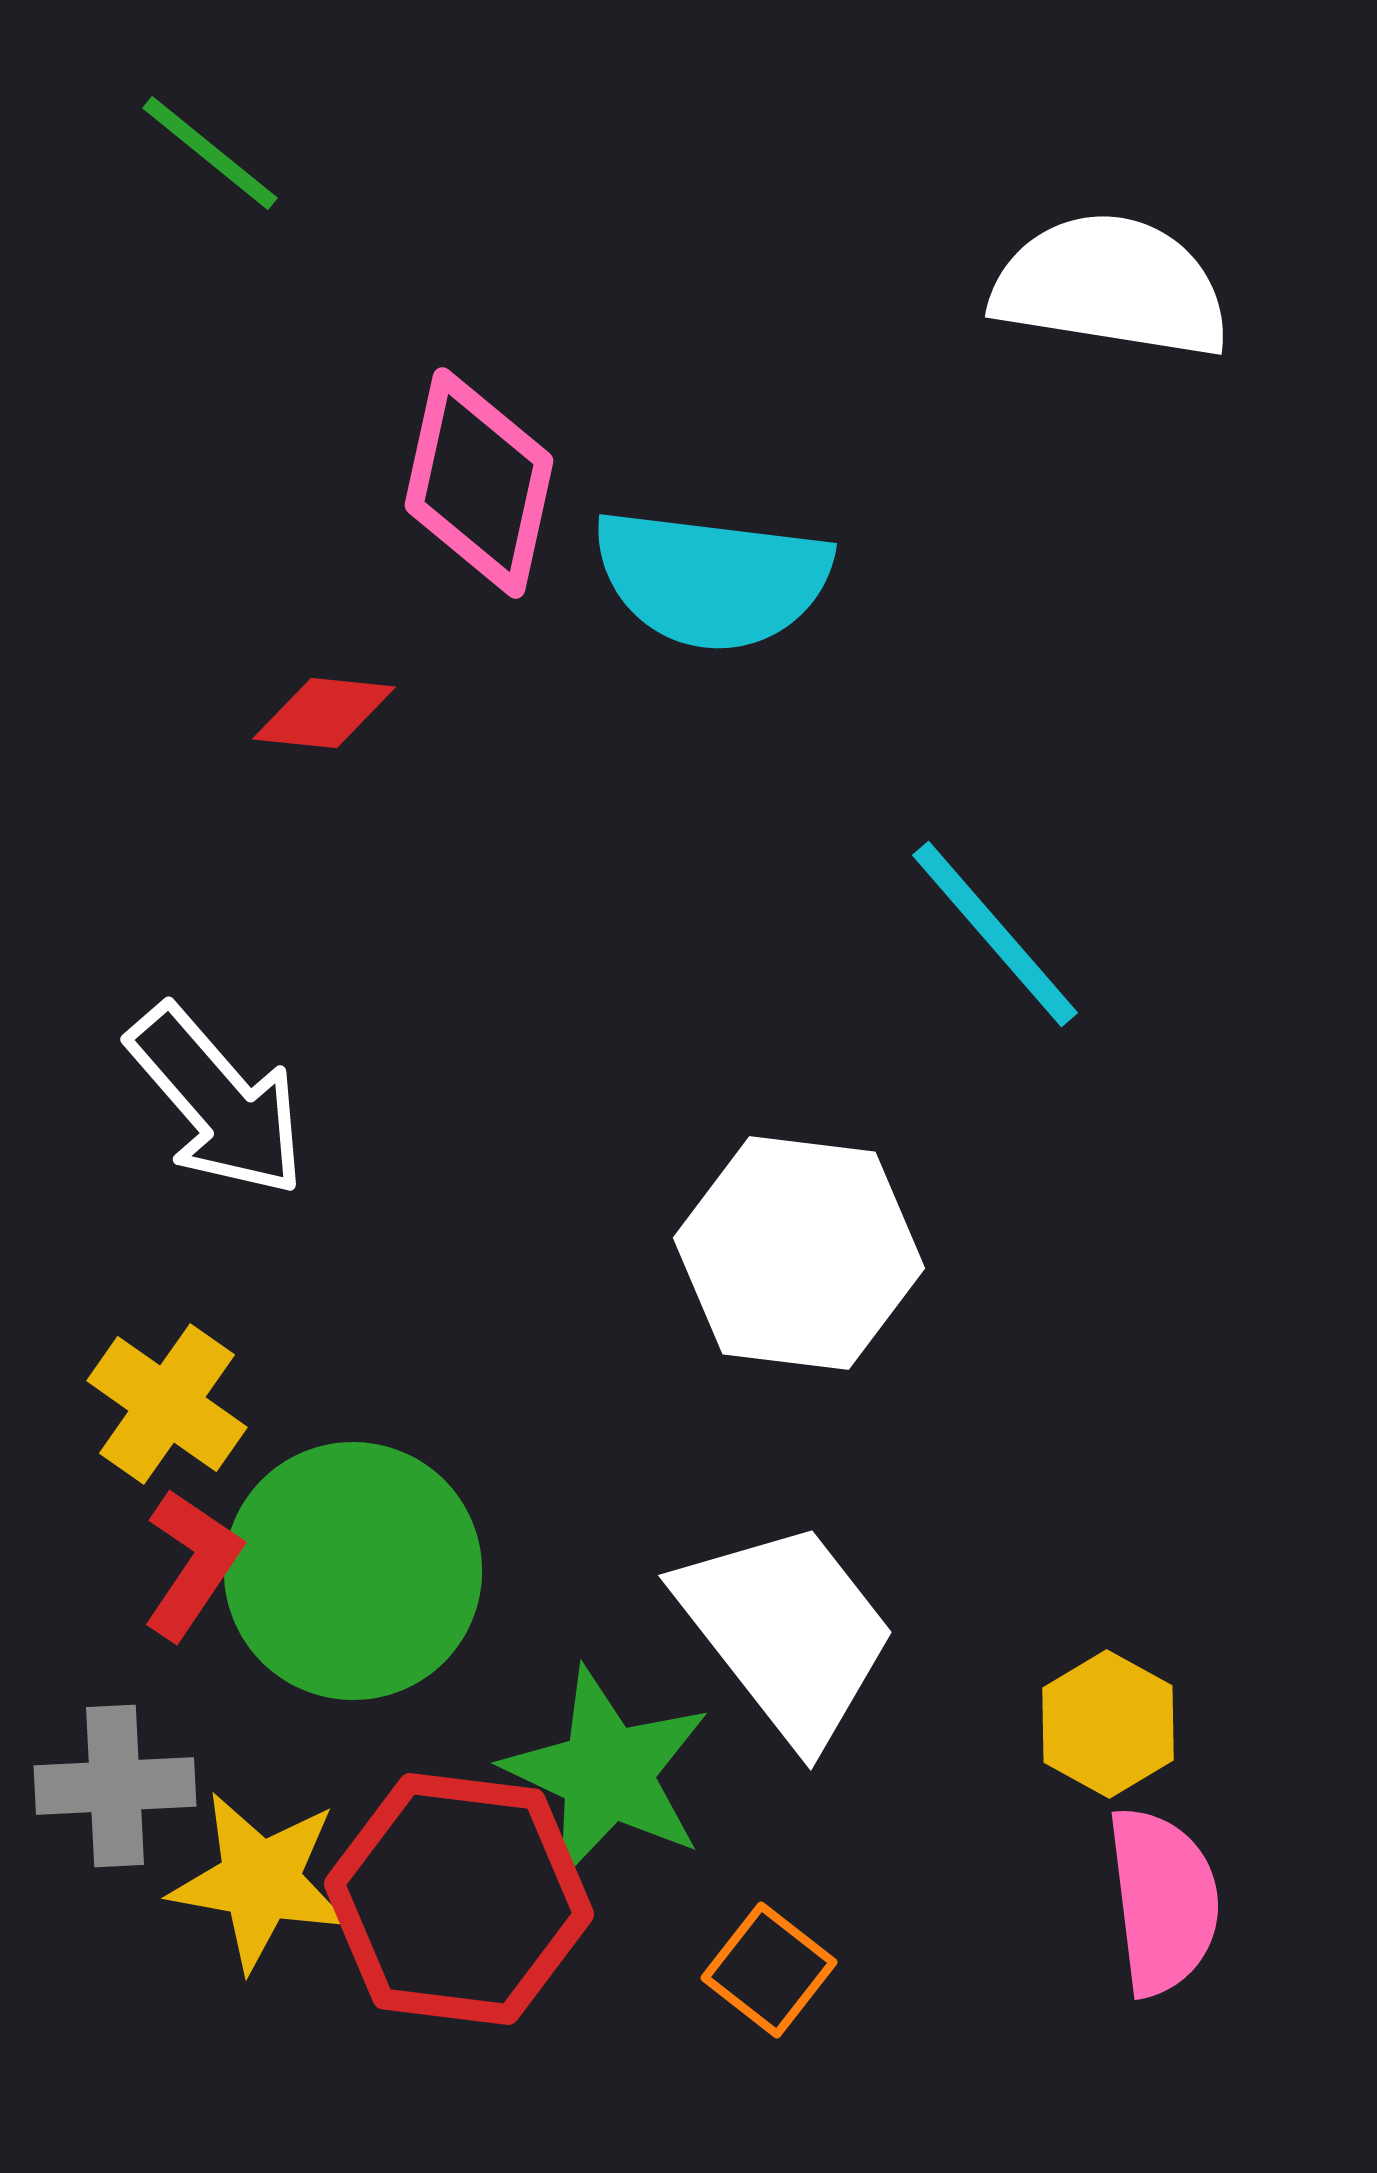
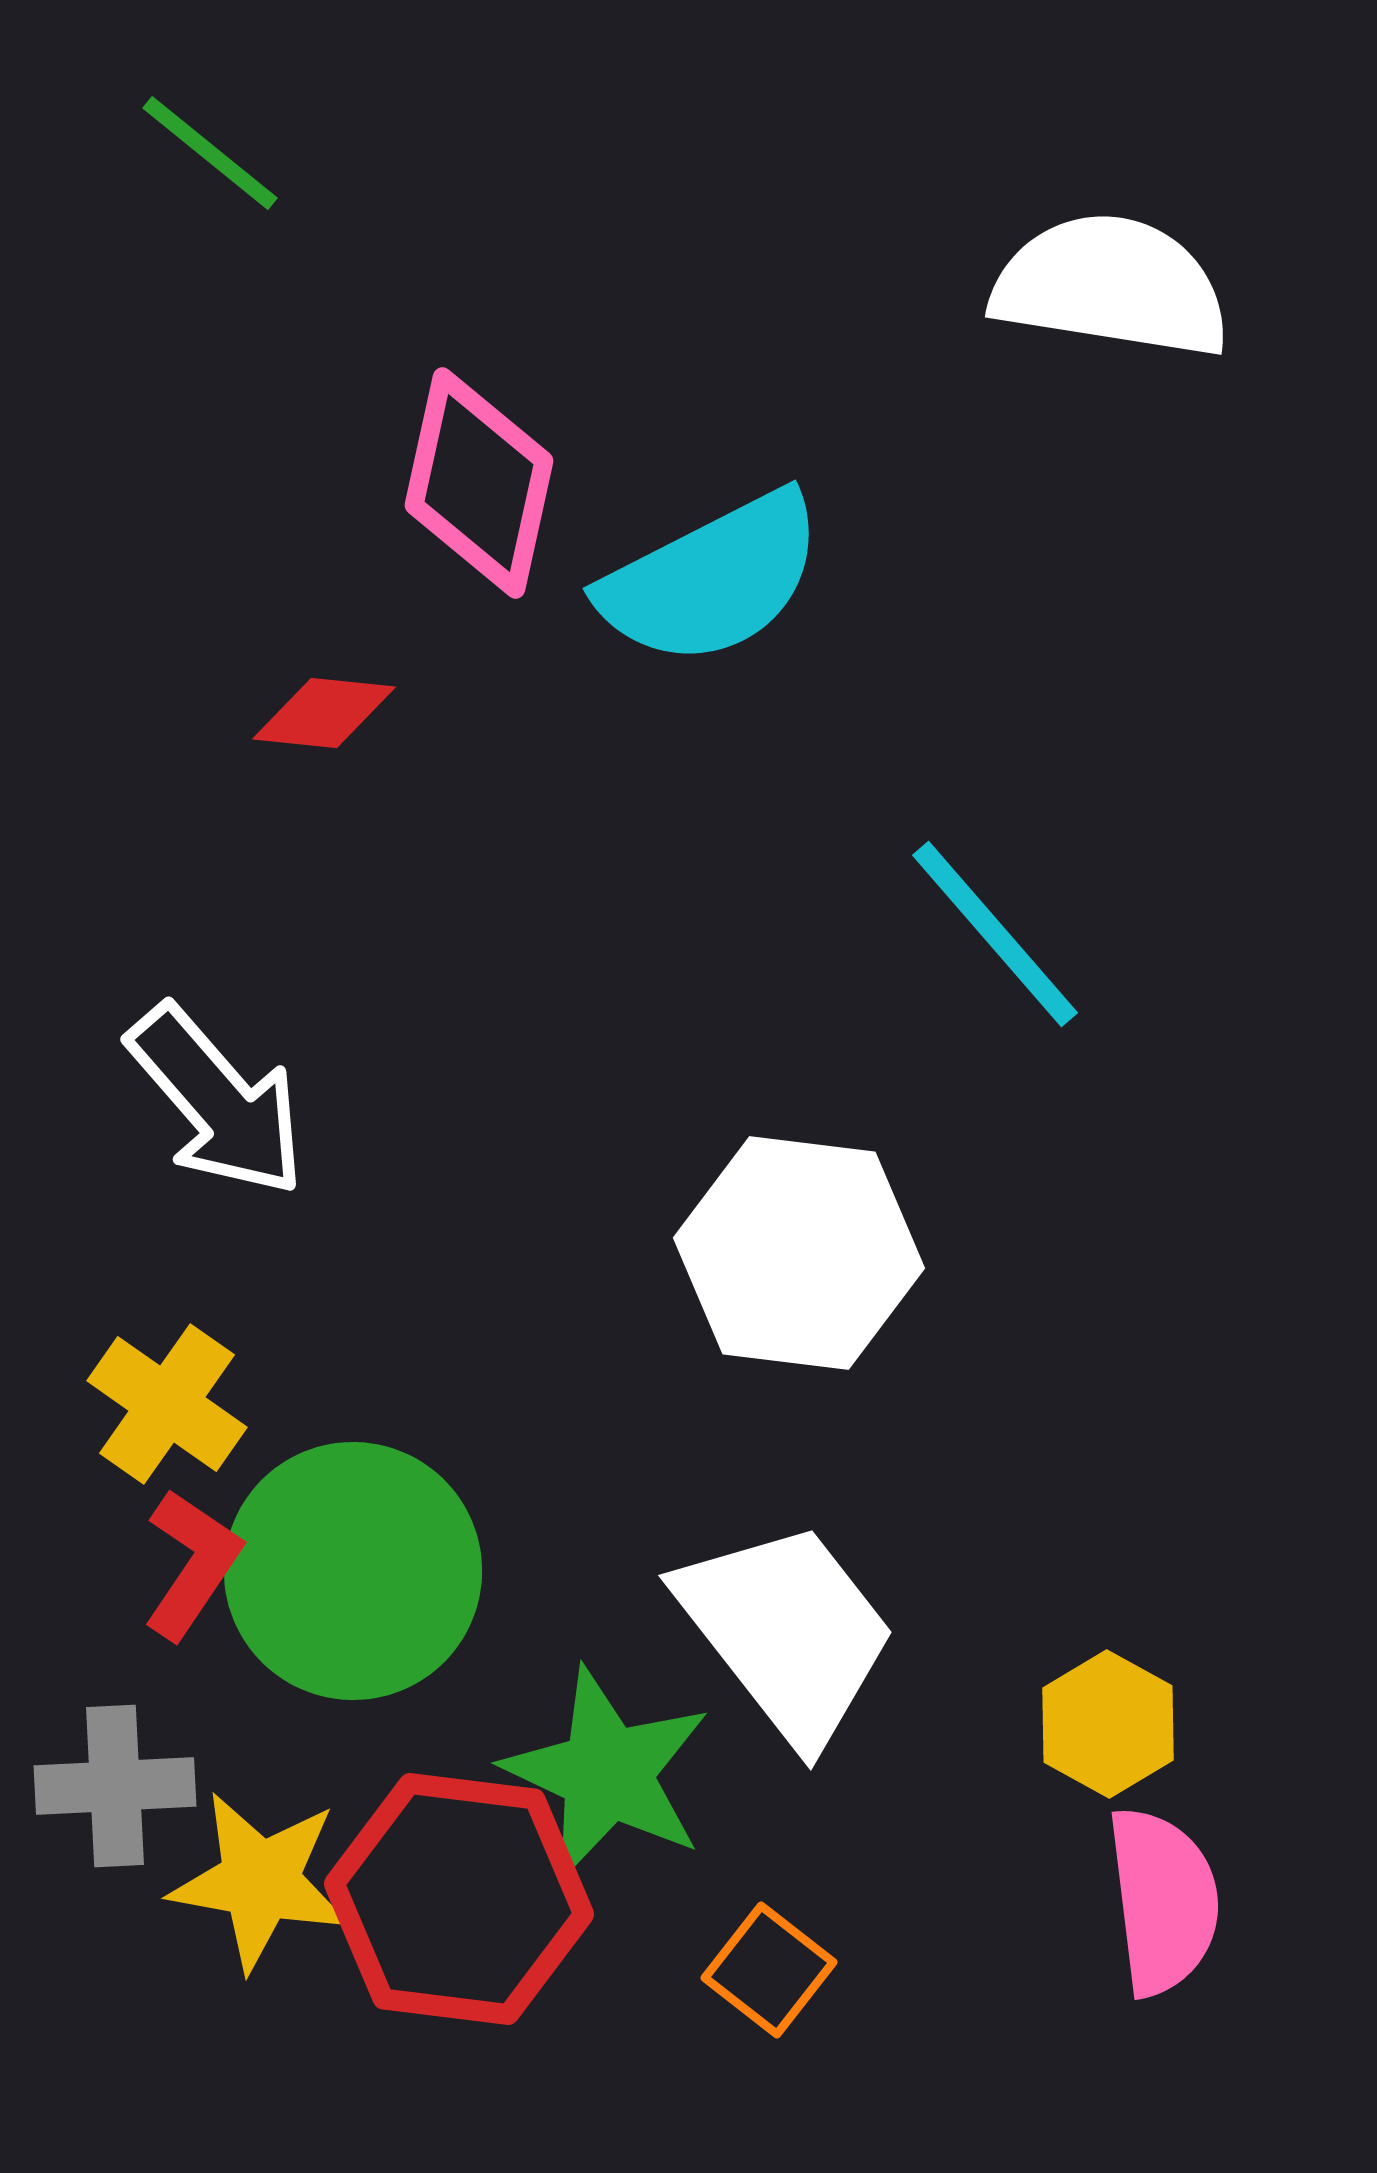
cyan semicircle: rotated 34 degrees counterclockwise
